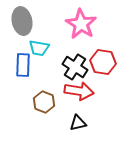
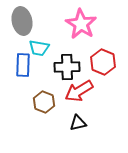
red hexagon: rotated 15 degrees clockwise
black cross: moved 8 px left; rotated 35 degrees counterclockwise
red arrow: rotated 140 degrees clockwise
